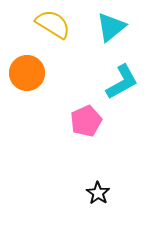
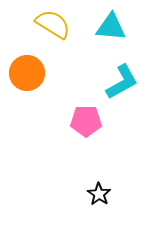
cyan triangle: rotated 44 degrees clockwise
pink pentagon: rotated 24 degrees clockwise
black star: moved 1 px right, 1 px down
